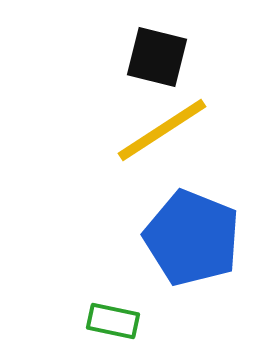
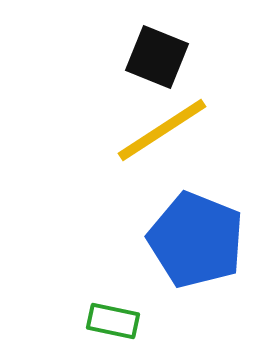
black square: rotated 8 degrees clockwise
blue pentagon: moved 4 px right, 2 px down
